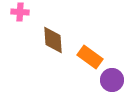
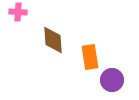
pink cross: moved 2 px left
orange rectangle: rotated 45 degrees clockwise
